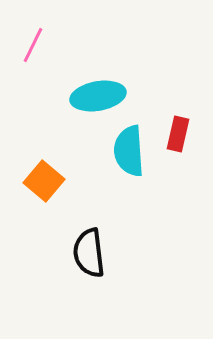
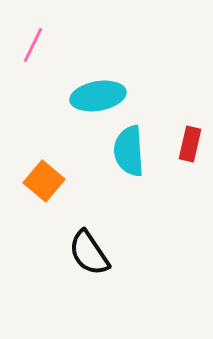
red rectangle: moved 12 px right, 10 px down
black semicircle: rotated 27 degrees counterclockwise
